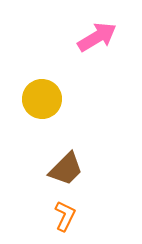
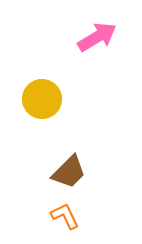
brown trapezoid: moved 3 px right, 3 px down
orange L-shape: rotated 52 degrees counterclockwise
